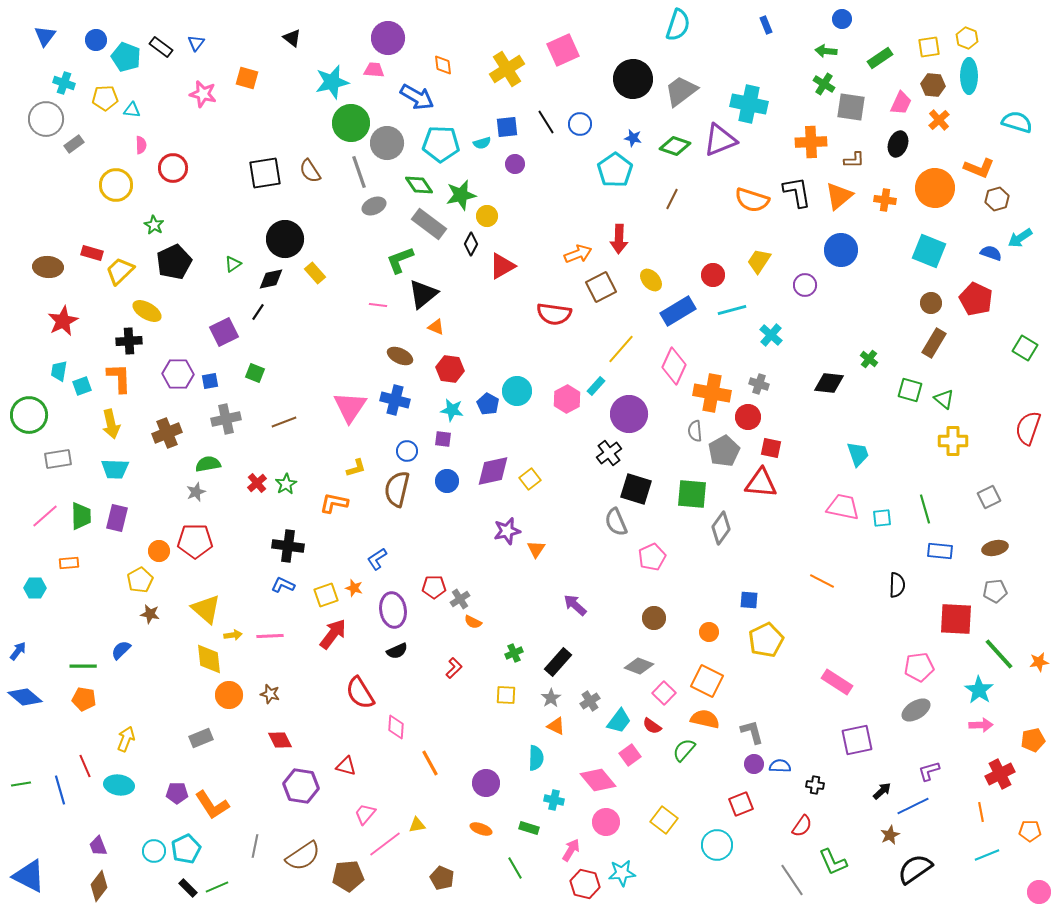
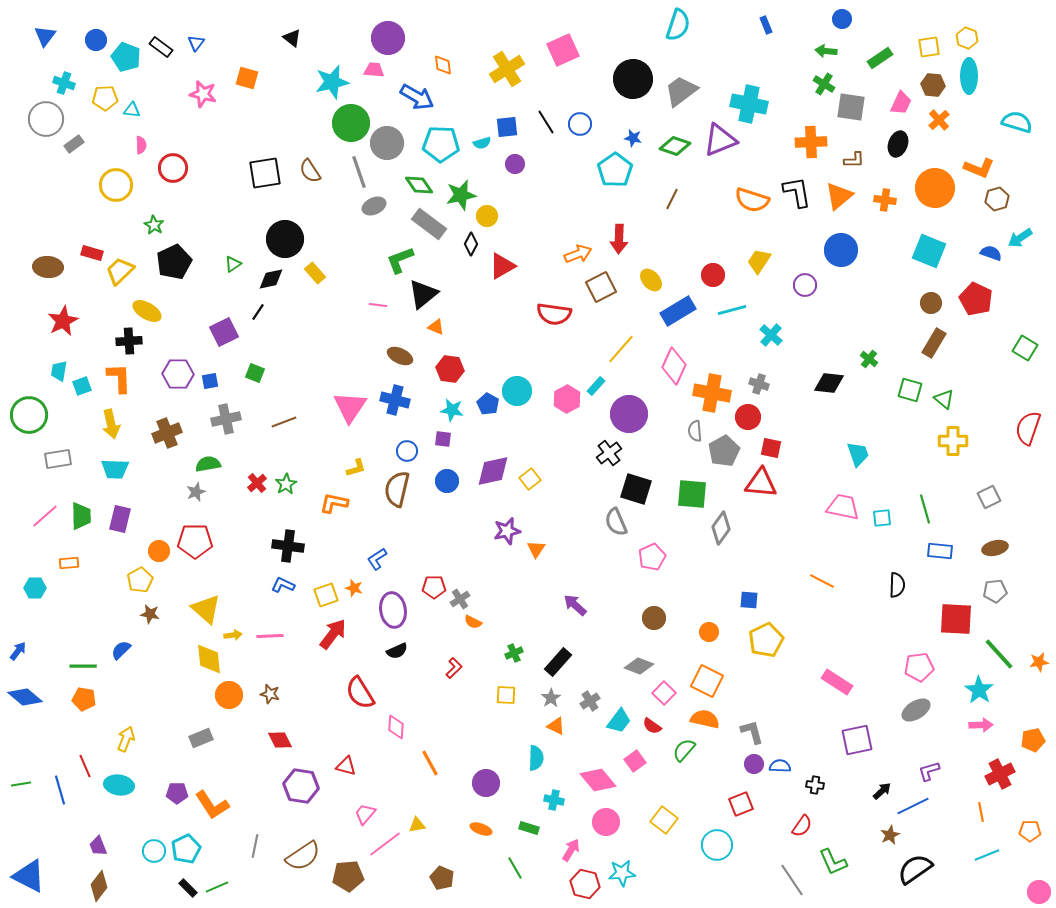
purple rectangle at (117, 518): moved 3 px right, 1 px down
pink square at (630, 755): moved 5 px right, 6 px down
